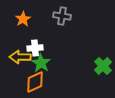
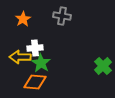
orange diamond: rotated 30 degrees clockwise
